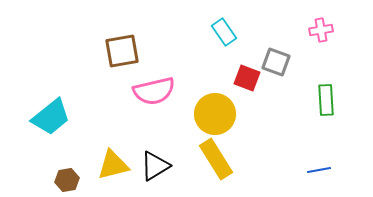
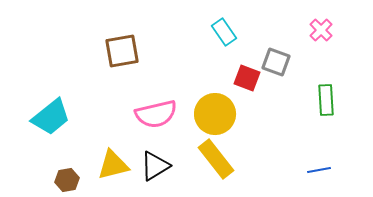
pink cross: rotated 35 degrees counterclockwise
pink semicircle: moved 2 px right, 23 px down
yellow rectangle: rotated 6 degrees counterclockwise
